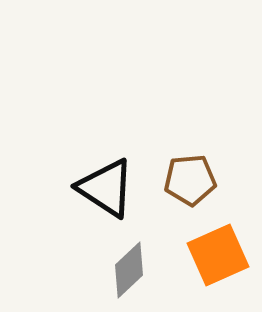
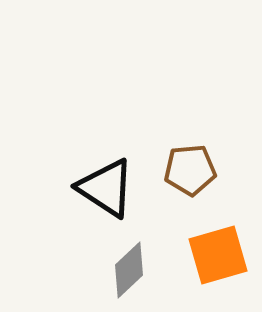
brown pentagon: moved 10 px up
orange square: rotated 8 degrees clockwise
